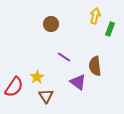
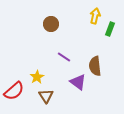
red semicircle: moved 4 px down; rotated 15 degrees clockwise
